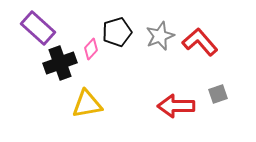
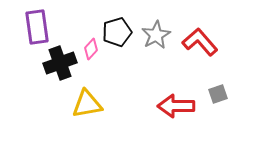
purple rectangle: moved 1 px left, 1 px up; rotated 40 degrees clockwise
gray star: moved 4 px left, 1 px up; rotated 8 degrees counterclockwise
